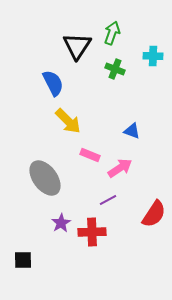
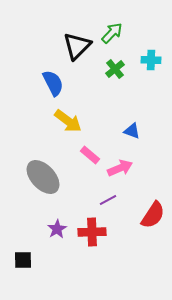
green arrow: rotated 25 degrees clockwise
black triangle: rotated 12 degrees clockwise
cyan cross: moved 2 px left, 4 px down
green cross: rotated 30 degrees clockwise
yellow arrow: rotated 8 degrees counterclockwise
pink rectangle: rotated 18 degrees clockwise
pink arrow: rotated 10 degrees clockwise
gray ellipse: moved 2 px left, 1 px up; rotated 6 degrees counterclockwise
red semicircle: moved 1 px left, 1 px down
purple star: moved 4 px left, 6 px down
